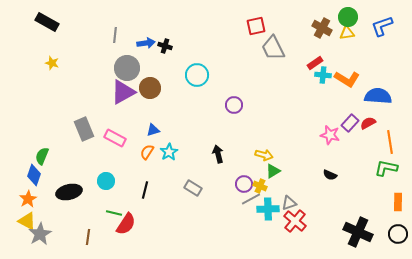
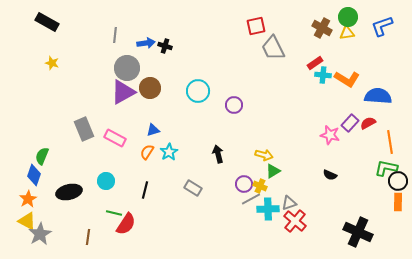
cyan circle at (197, 75): moved 1 px right, 16 px down
black circle at (398, 234): moved 53 px up
